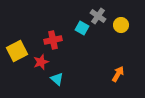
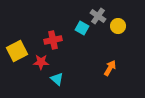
yellow circle: moved 3 px left, 1 px down
red star: rotated 21 degrees clockwise
orange arrow: moved 8 px left, 6 px up
